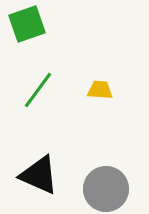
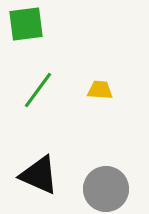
green square: moved 1 px left; rotated 12 degrees clockwise
